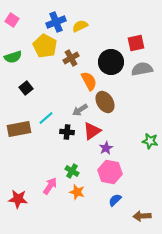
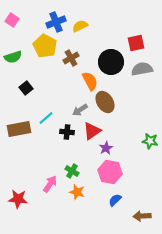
orange semicircle: moved 1 px right
pink arrow: moved 2 px up
